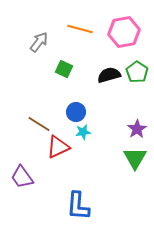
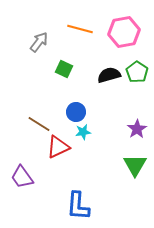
green triangle: moved 7 px down
